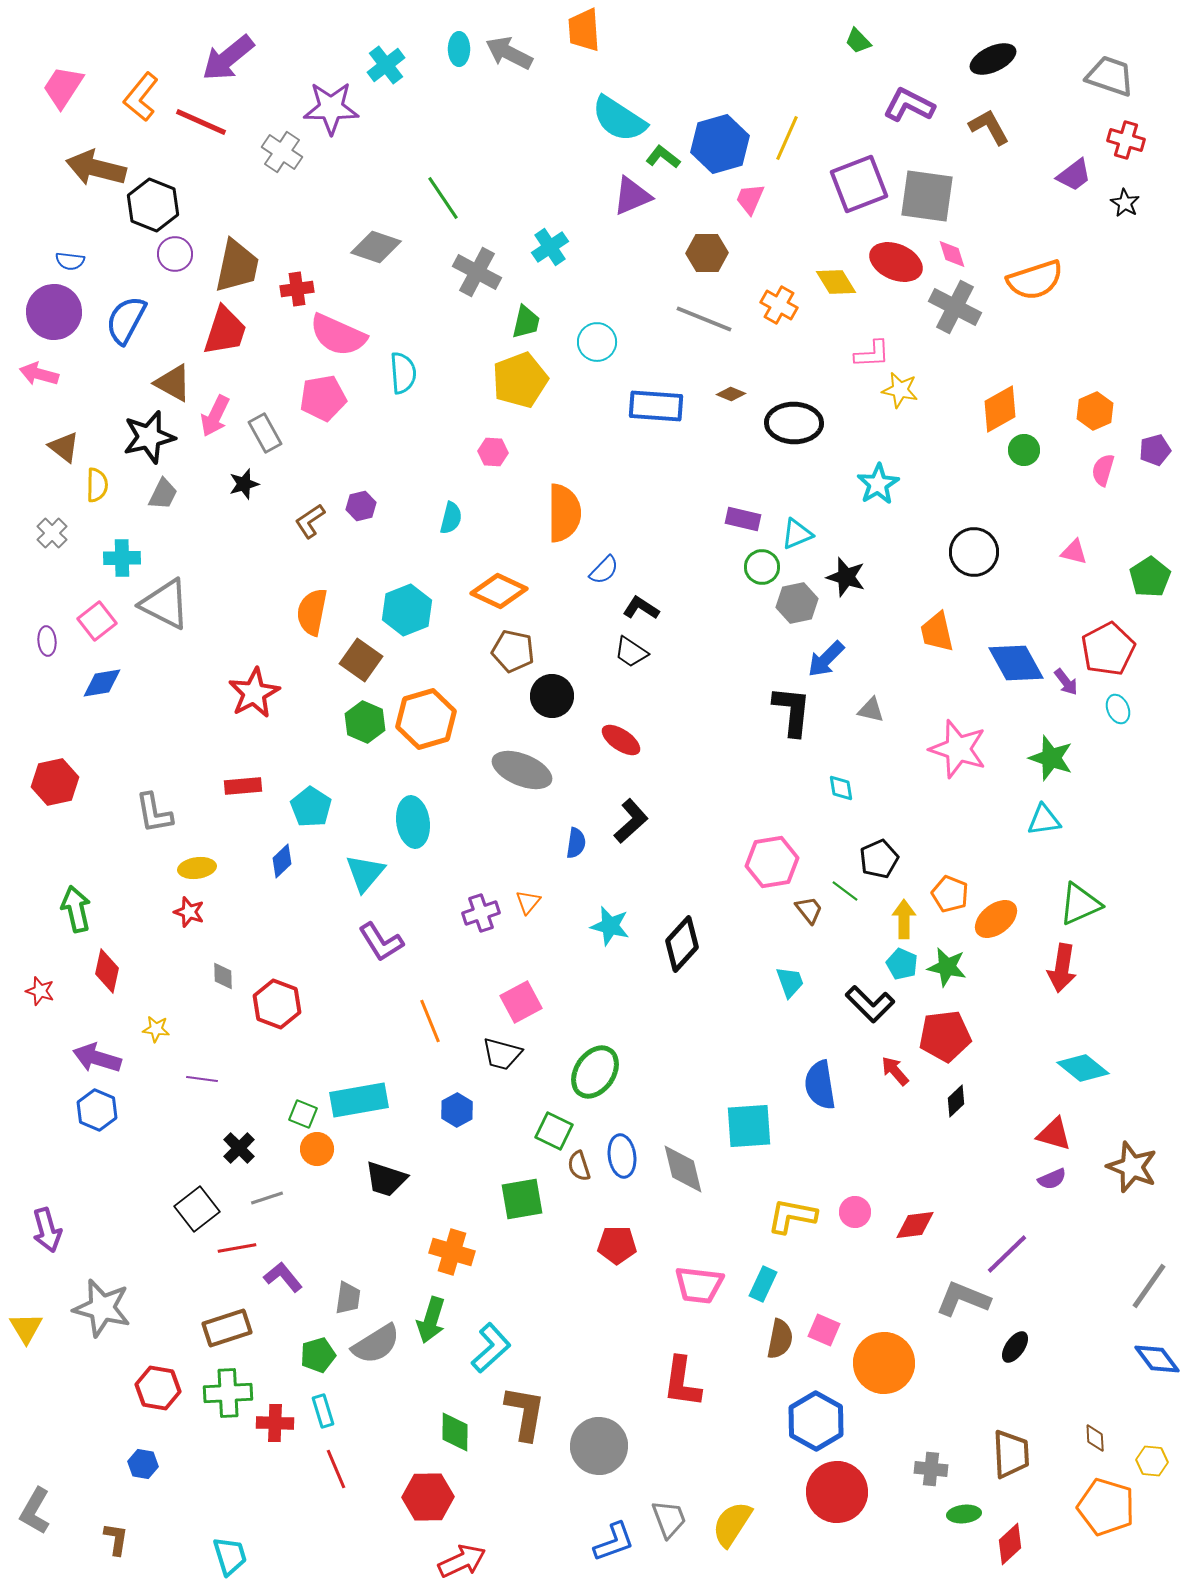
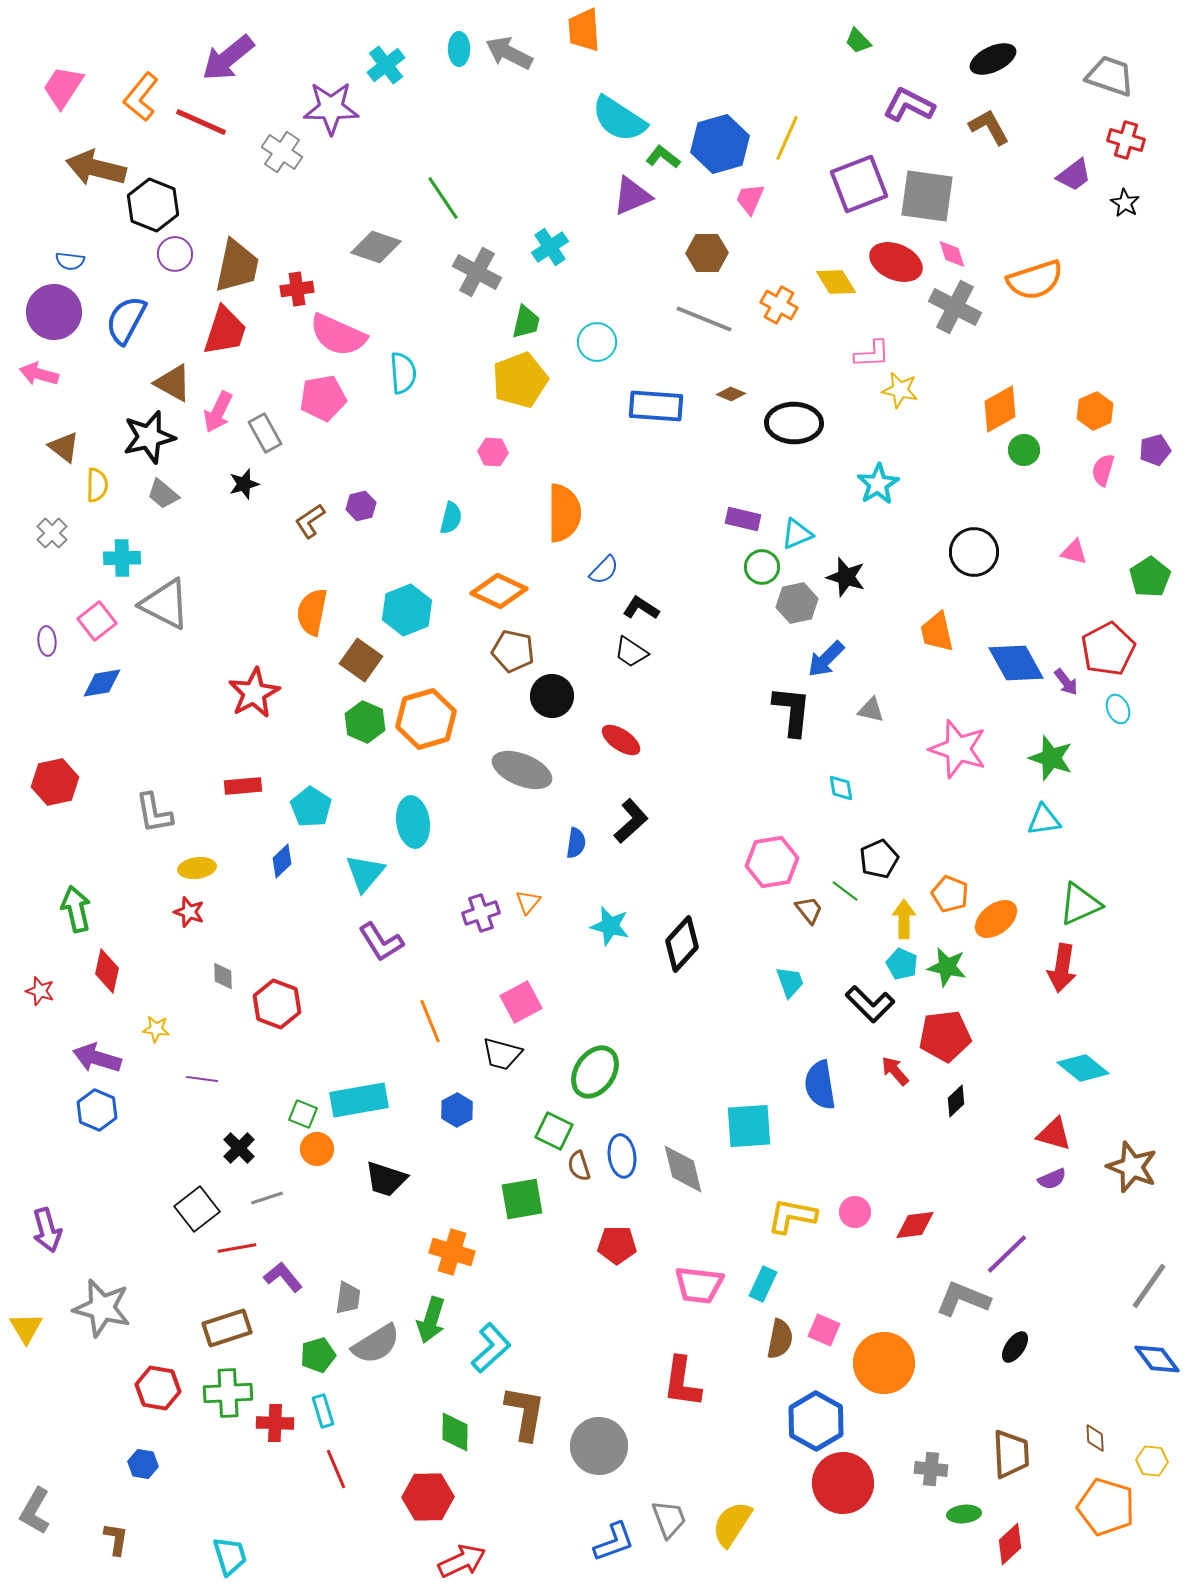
pink arrow at (215, 416): moved 3 px right, 4 px up
gray trapezoid at (163, 494): rotated 104 degrees clockwise
red circle at (837, 1492): moved 6 px right, 9 px up
